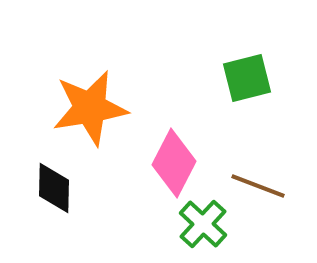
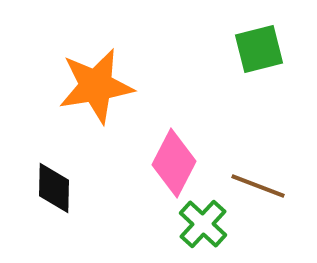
green square: moved 12 px right, 29 px up
orange star: moved 6 px right, 22 px up
